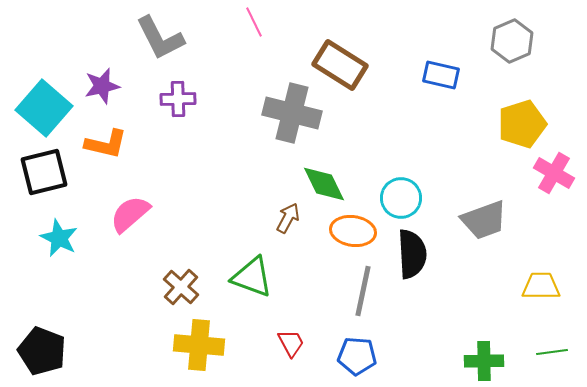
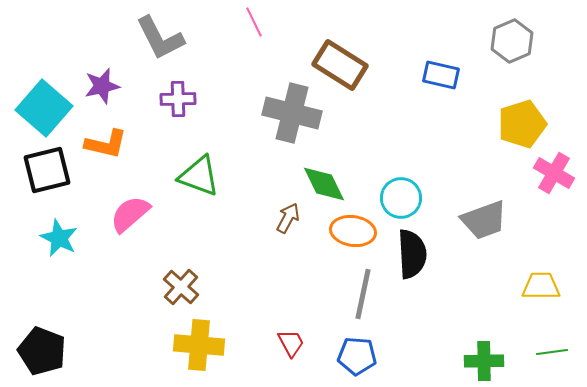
black square: moved 3 px right, 2 px up
green triangle: moved 53 px left, 101 px up
gray line: moved 3 px down
